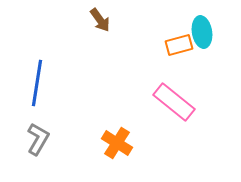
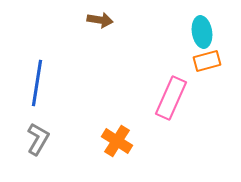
brown arrow: rotated 45 degrees counterclockwise
orange rectangle: moved 28 px right, 16 px down
pink rectangle: moved 3 px left, 4 px up; rotated 75 degrees clockwise
orange cross: moved 2 px up
